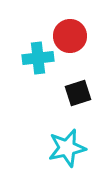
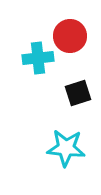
cyan star: moved 1 px left; rotated 18 degrees clockwise
